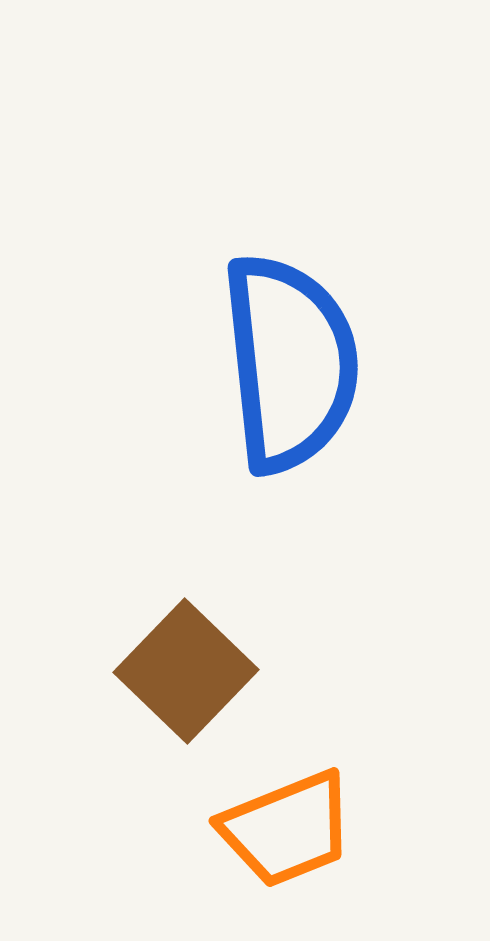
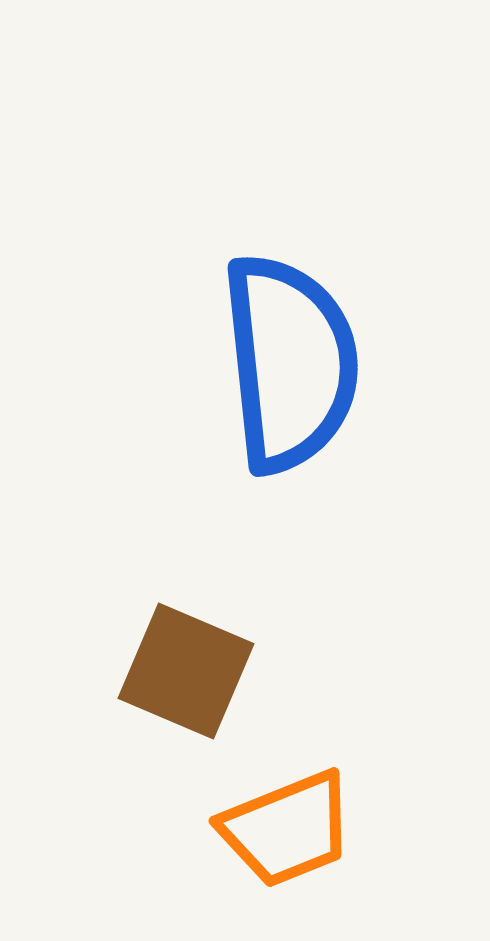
brown square: rotated 21 degrees counterclockwise
